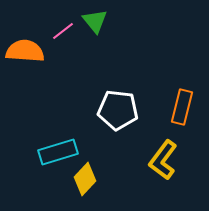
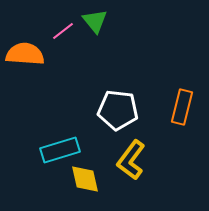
orange semicircle: moved 3 px down
cyan rectangle: moved 2 px right, 2 px up
yellow L-shape: moved 32 px left
yellow diamond: rotated 56 degrees counterclockwise
